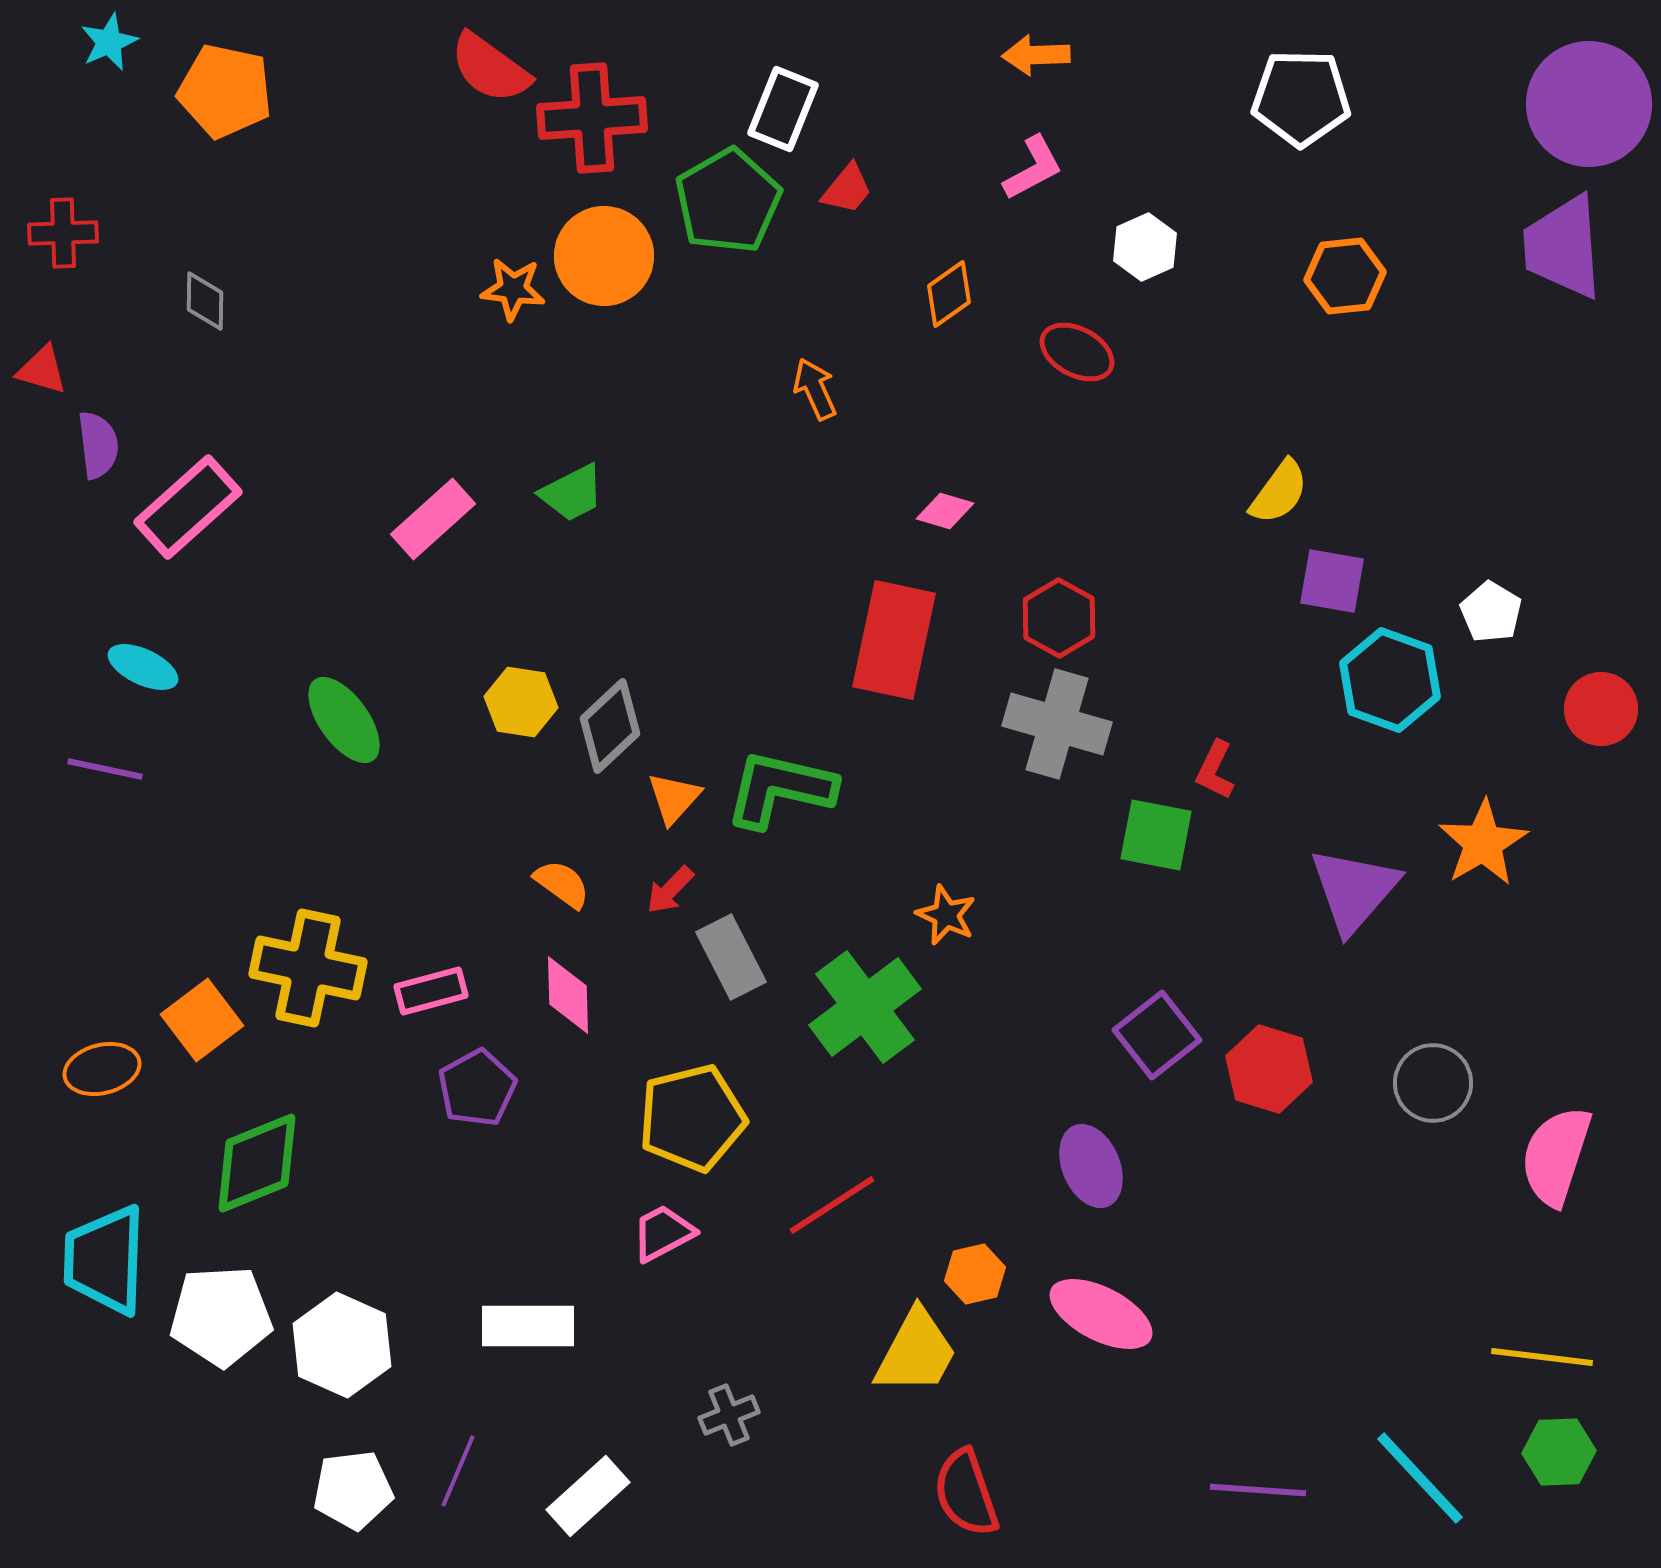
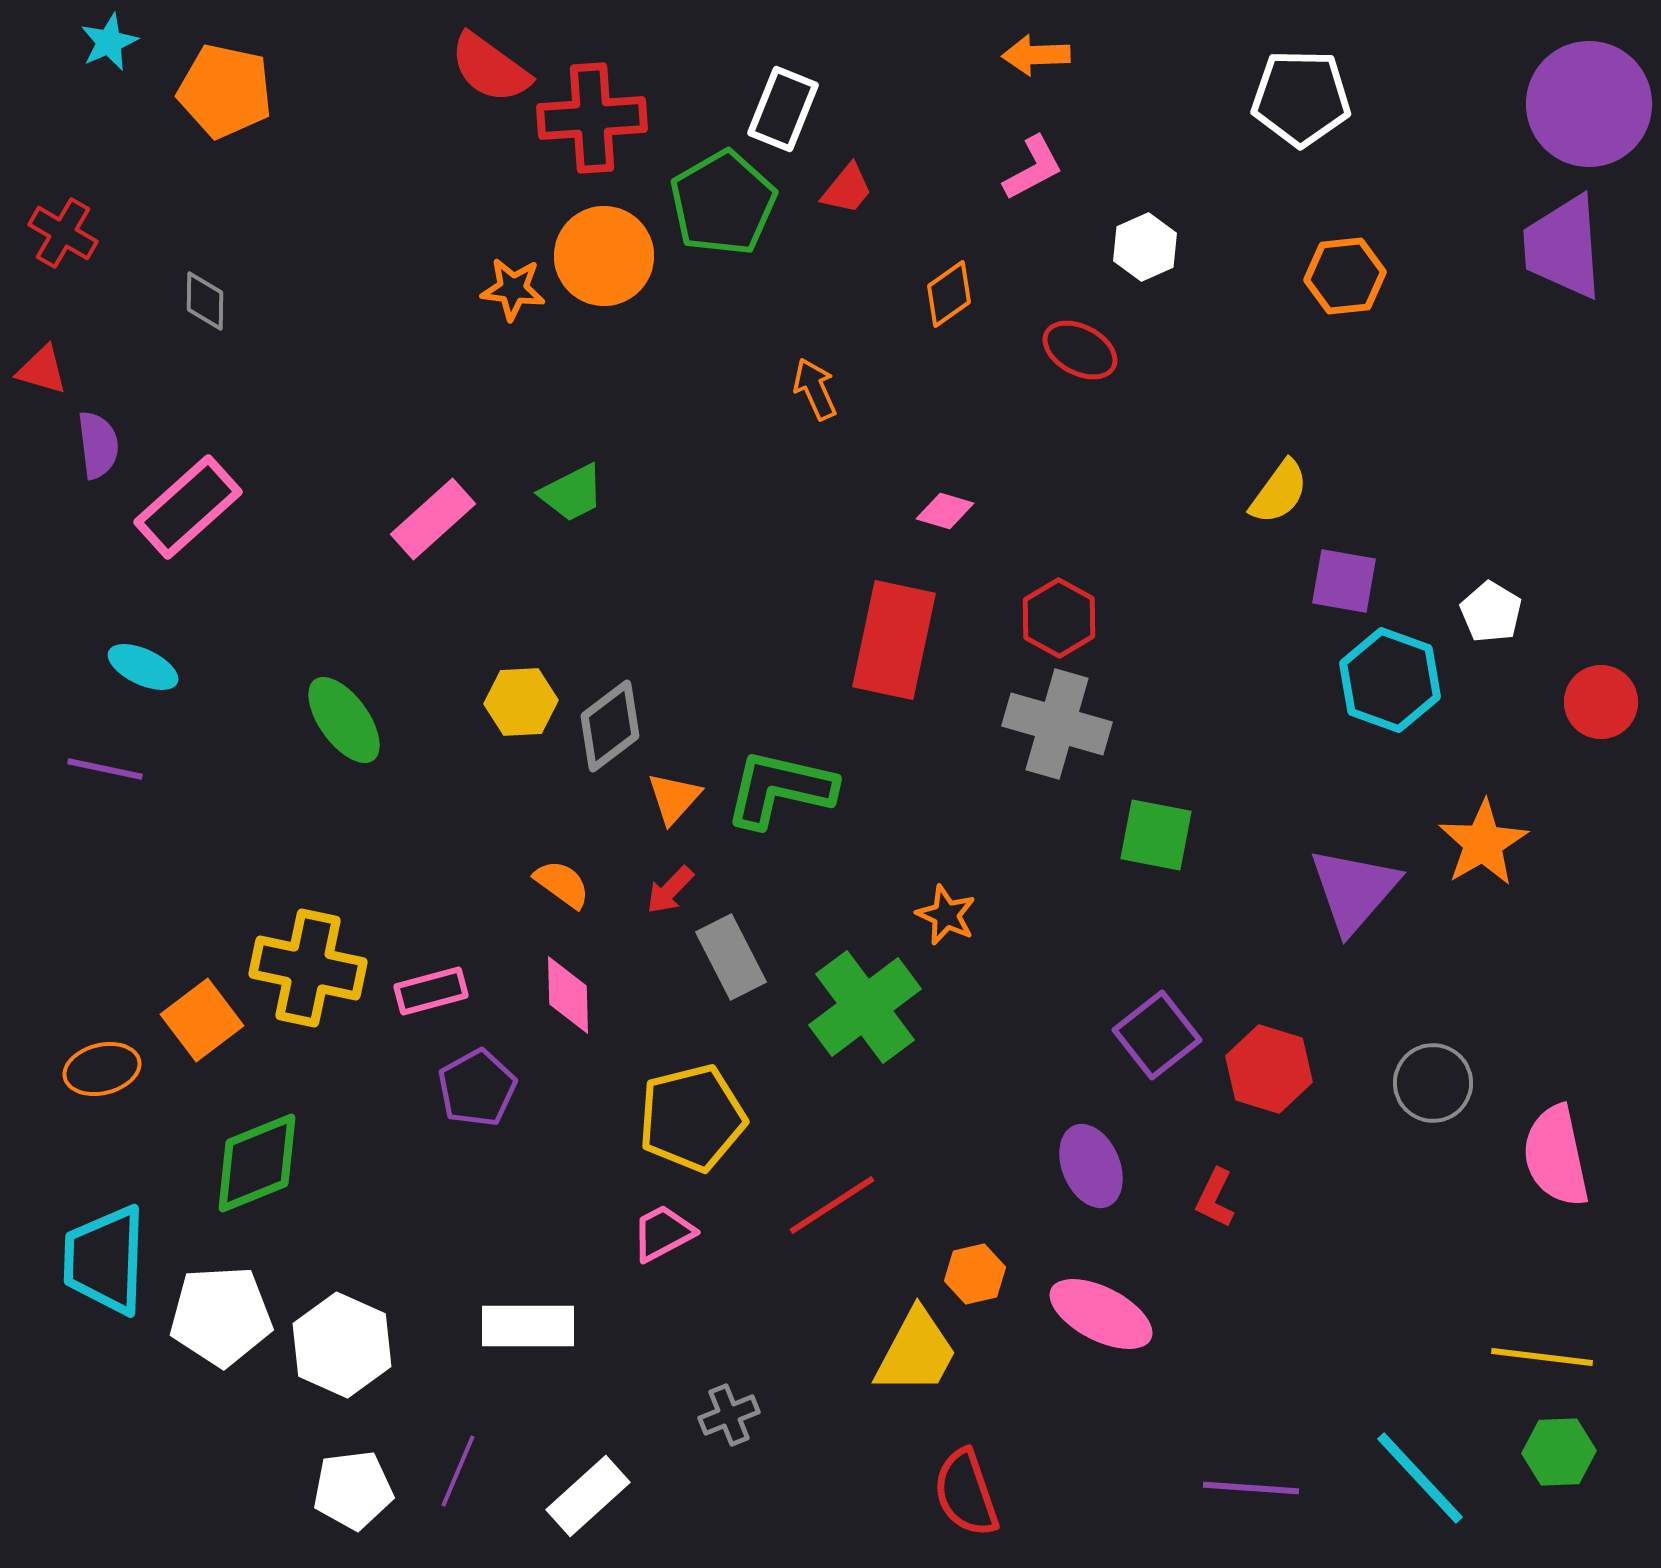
green pentagon at (728, 201): moved 5 px left, 2 px down
red cross at (63, 233): rotated 32 degrees clockwise
red ellipse at (1077, 352): moved 3 px right, 2 px up
purple square at (1332, 581): moved 12 px right
yellow hexagon at (521, 702): rotated 12 degrees counterclockwise
red circle at (1601, 709): moved 7 px up
gray diamond at (610, 726): rotated 6 degrees clockwise
red L-shape at (1215, 770): moved 428 px down
pink semicircle at (1556, 1156): rotated 30 degrees counterclockwise
purple line at (1258, 1490): moved 7 px left, 2 px up
